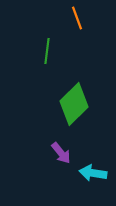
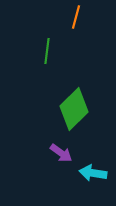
orange line: moved 1 px left, 1 px up; rotated 35 degrees clockwise
green diamond: moved 5 px down
purple arrow: rotated 15 degrees counterclockwise
